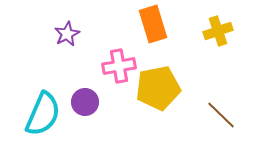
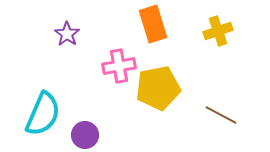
purple star: rotated 10 degrees counterclockwise
purple circle: moved 33 px down
brown line: rotated 16 degrees counterclockwise
